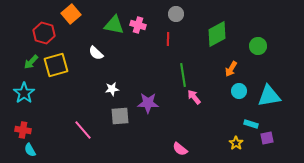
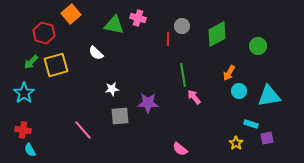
gray circle: moved 6 px right, 12 px down
pink cross: moved 7 px up
orange arrow: moved 2 px left, 4 px down
